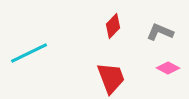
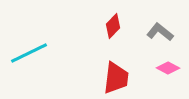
gray L-shape: rotated 16 degrees clockwise
red trapezoid: moved 5 px right; rotated 28 degrees clockwise
